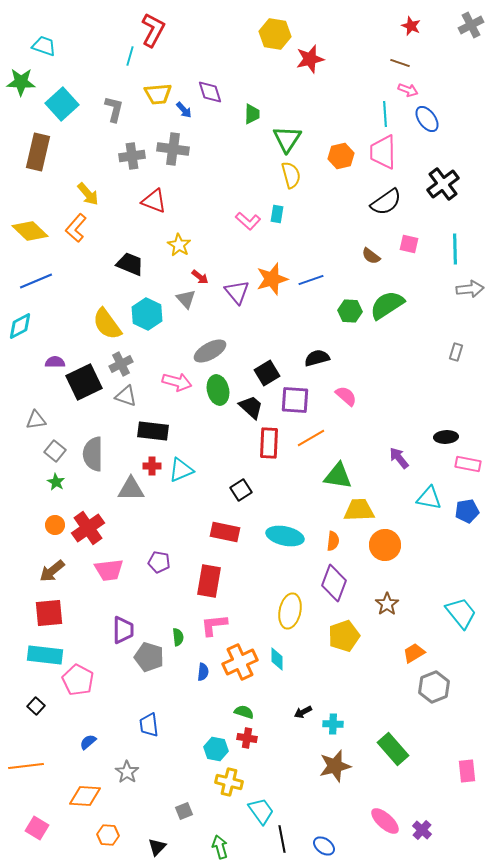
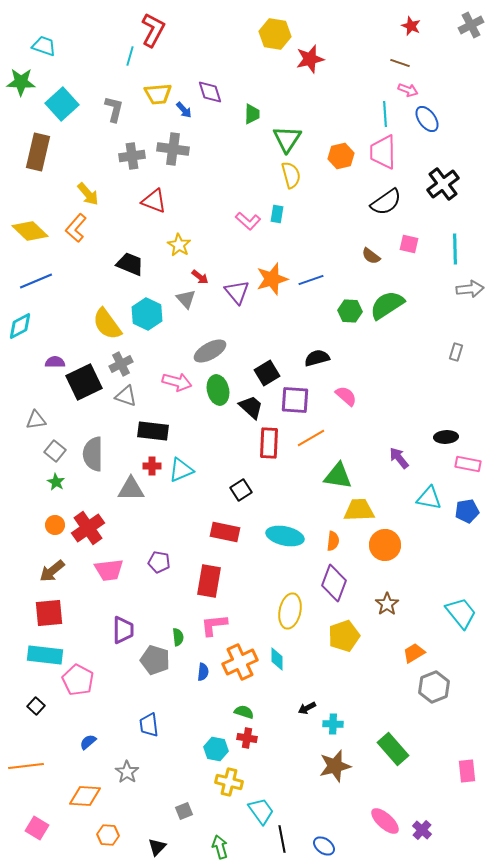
gray pentagon at (149, 657): moved 6 px right, 3 px down
black arrow at (303, 712): moved 4 px right, 4 px up
